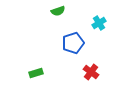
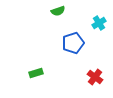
red cross: moved 4 px right, 5 px down
